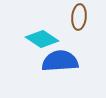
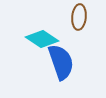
blue semicircle: moved 1 px right, 1 px down; rotated 75 degrees clockwise
